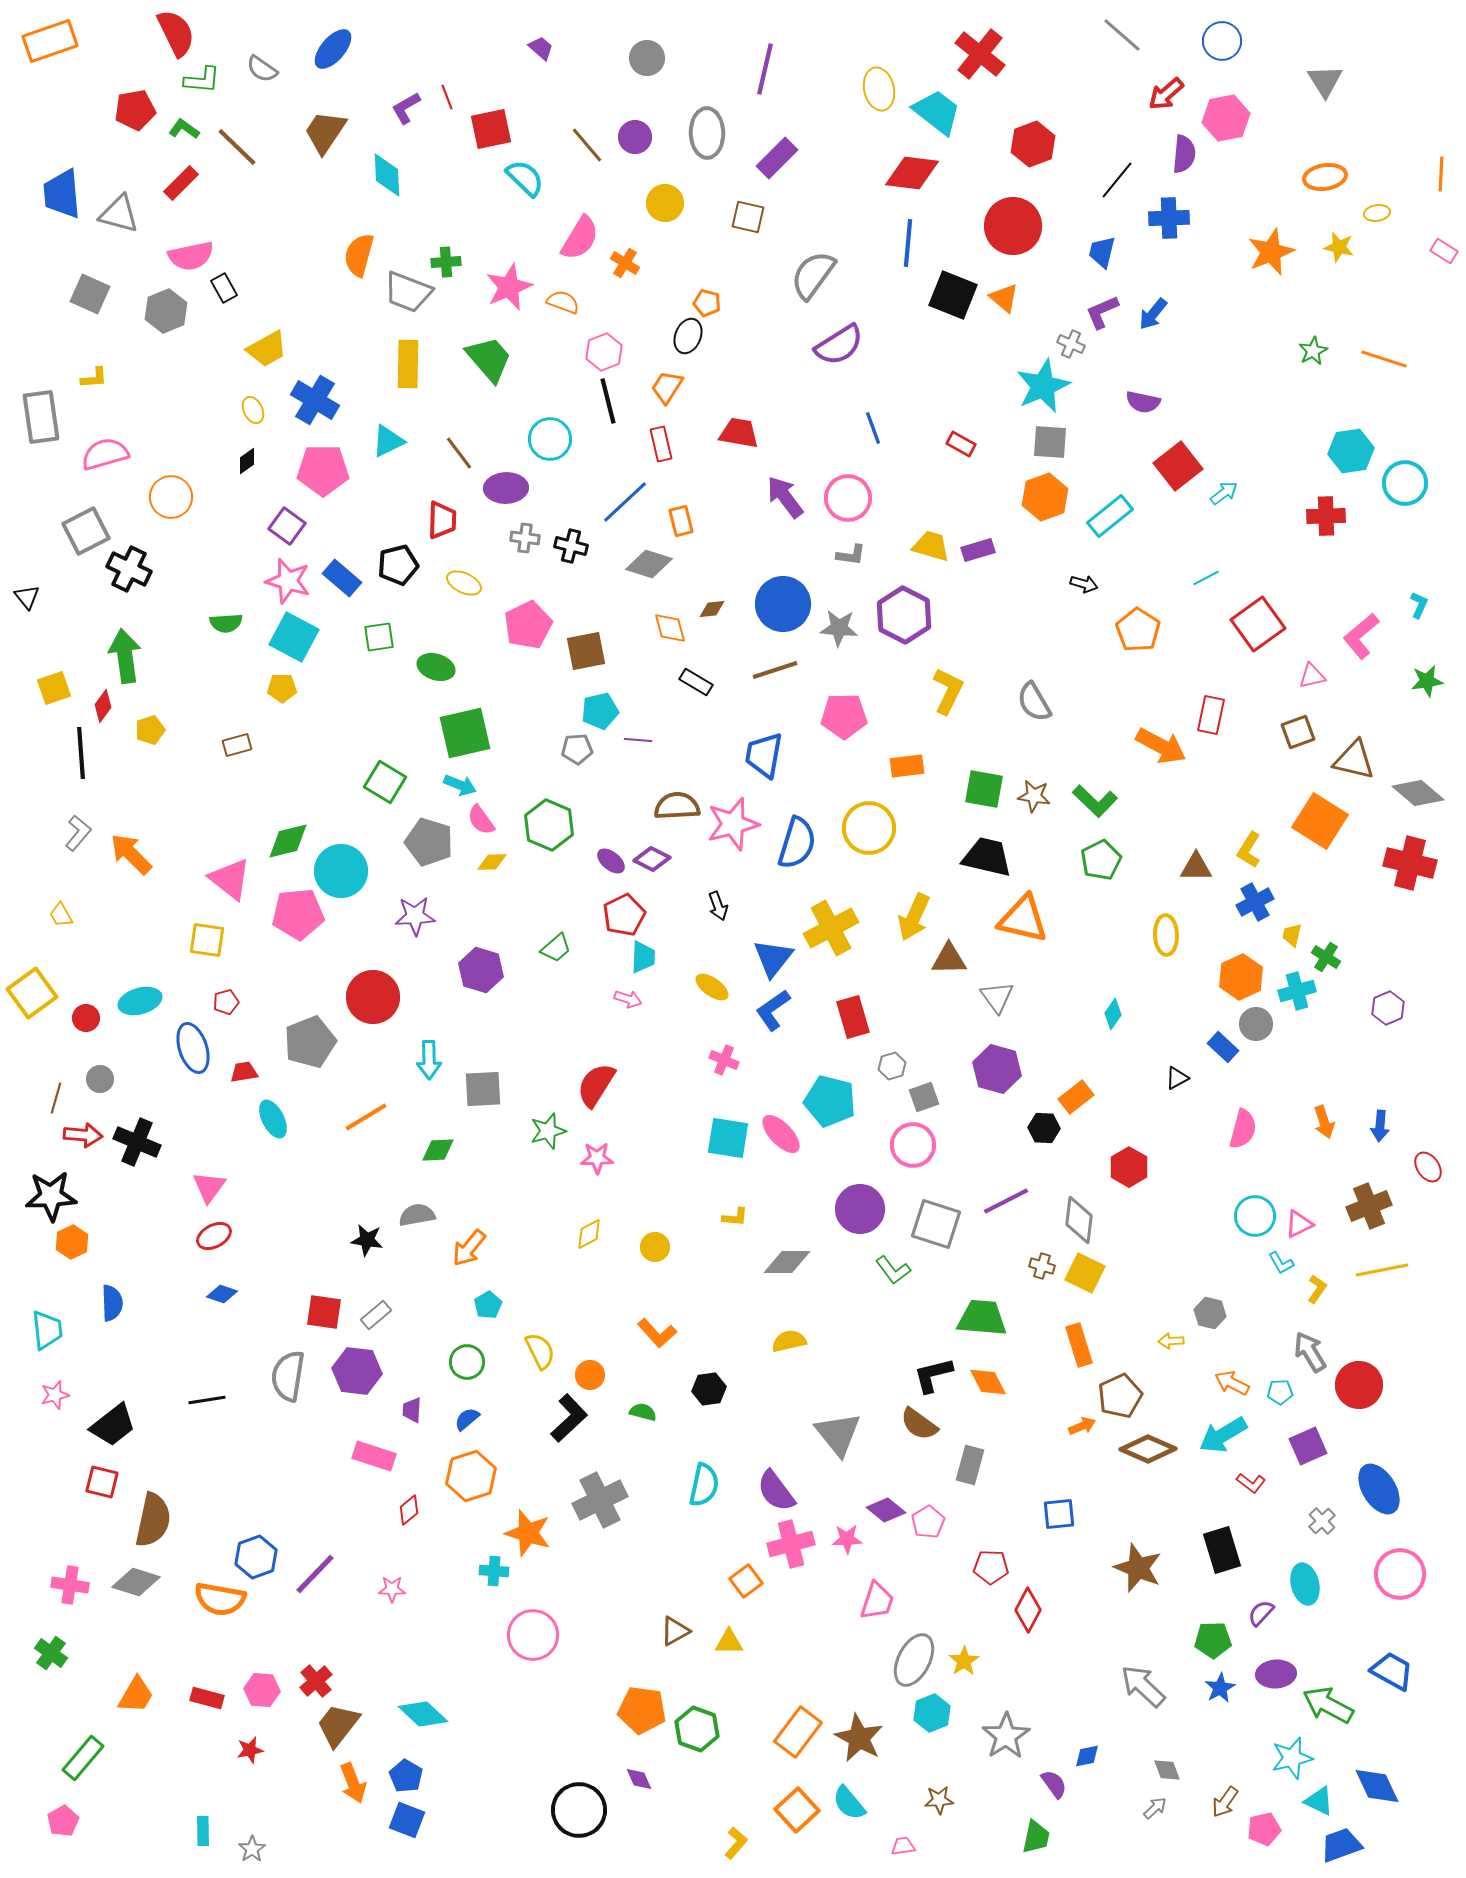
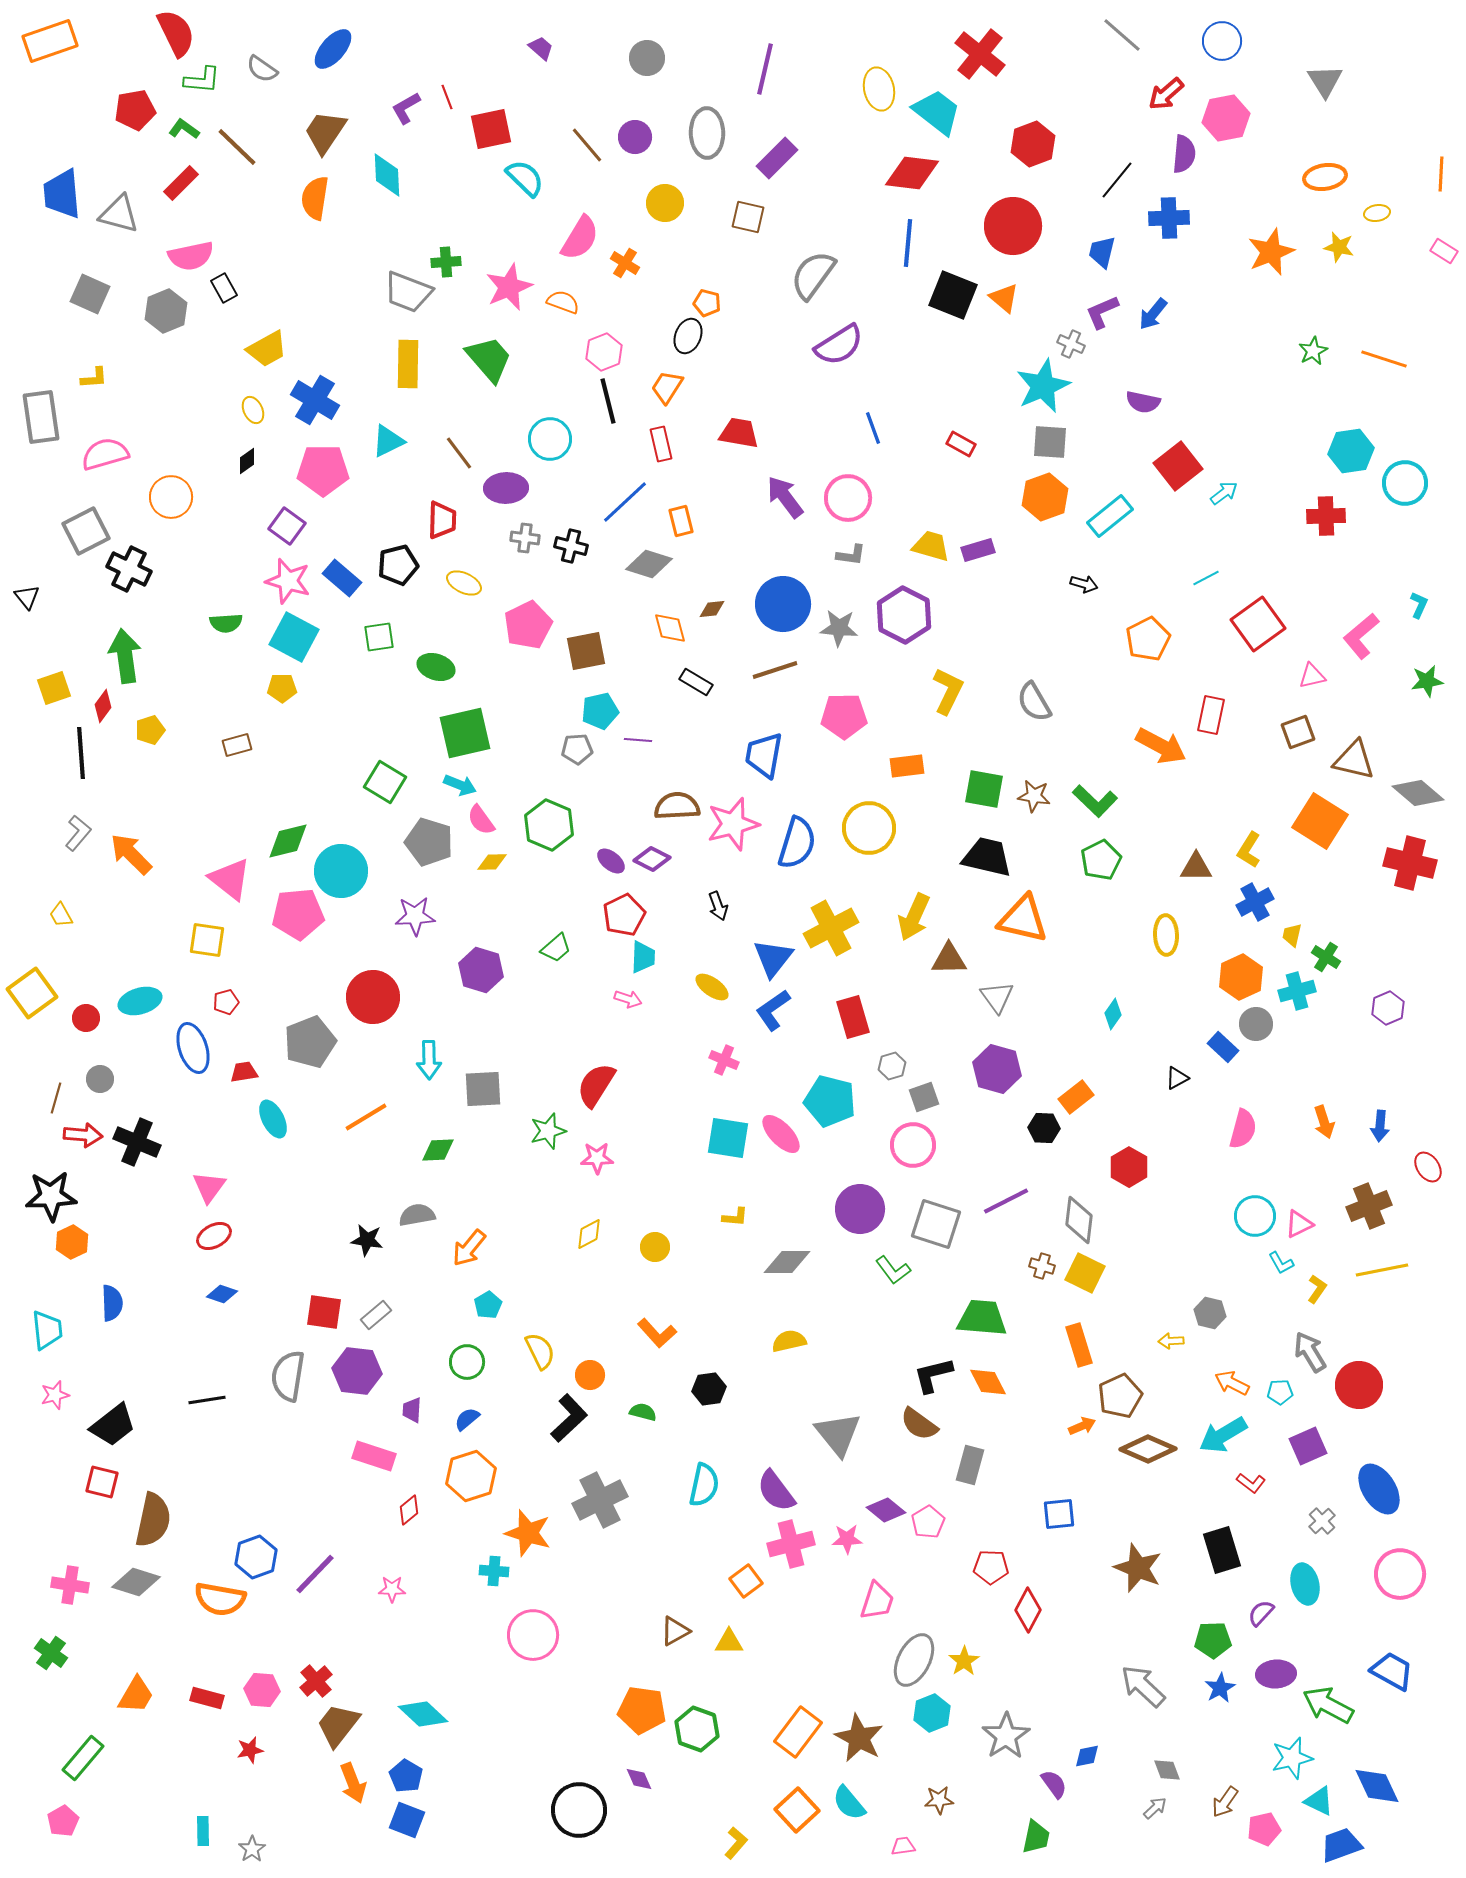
orange semicircle at (359, 255): moved 44 px left, 57 px up; rotated 6 degrees counterclockwise
orange pentagon at (1138, 630): moved 10 px right, 9 px down; rotated 12 degrees clockwise
